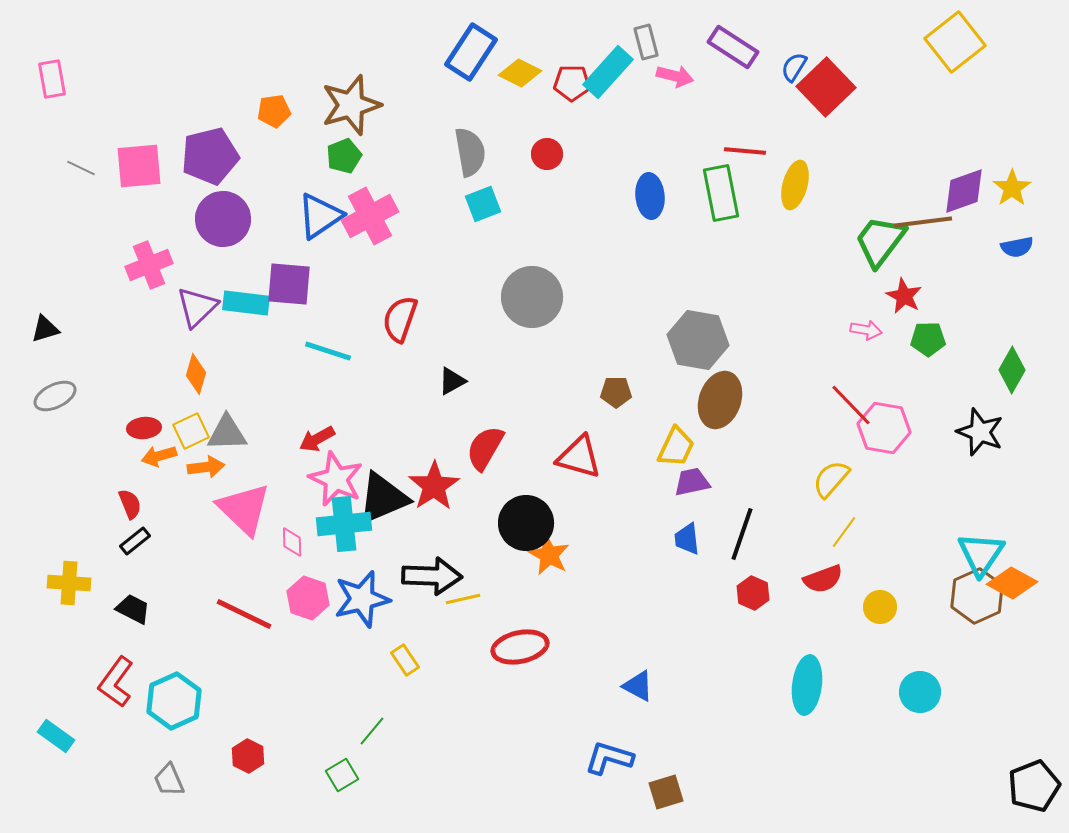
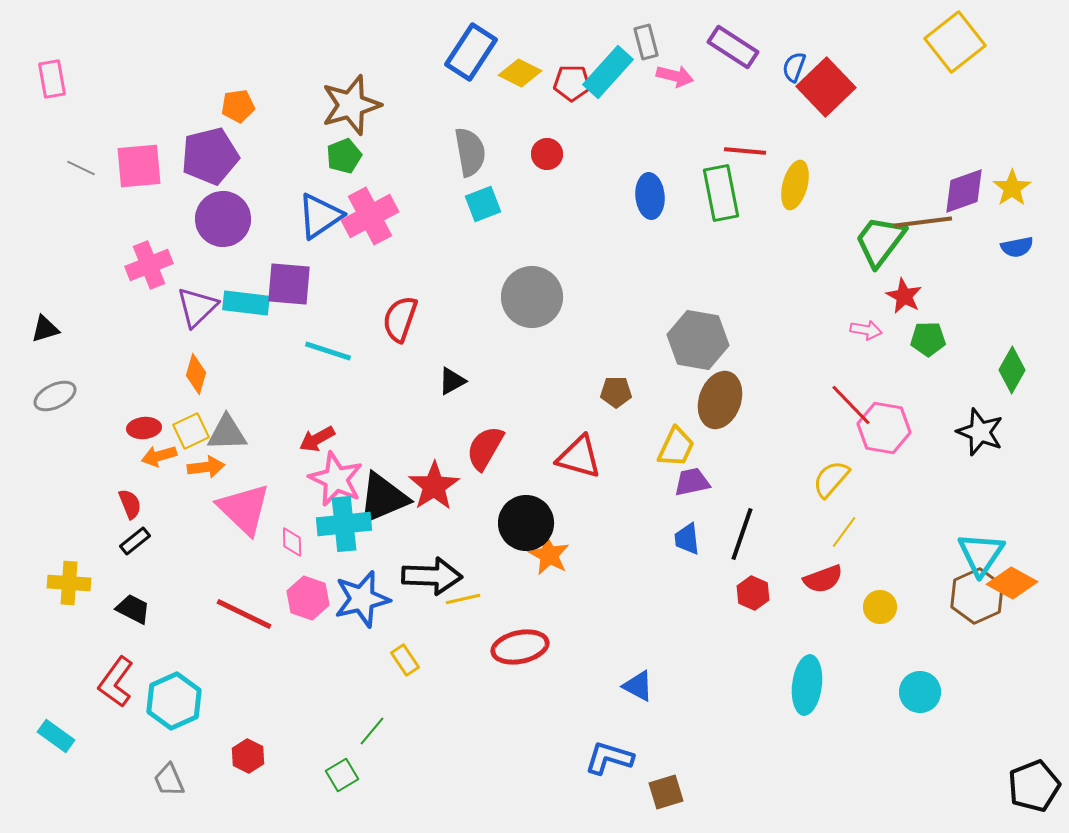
blue semicircle at (794, 67): rotated 12 degrees counterclockwise
orange pentagon at (274, 111): moved 36 px left, 5 px up
